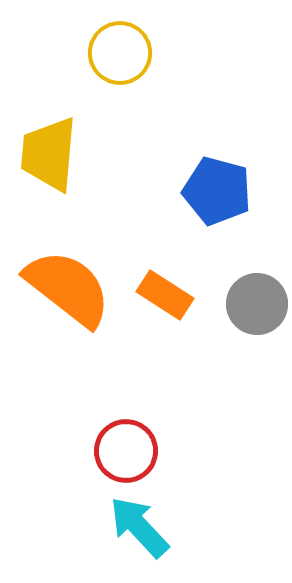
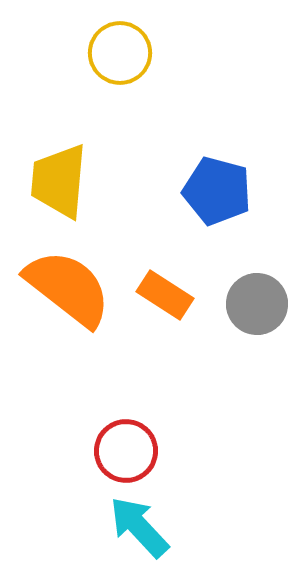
yellow trapezoid: moved 10 px right, 27 px down
